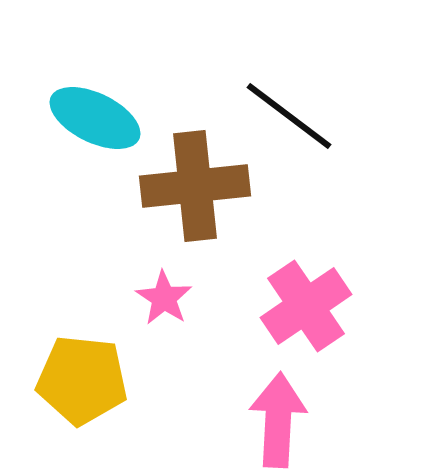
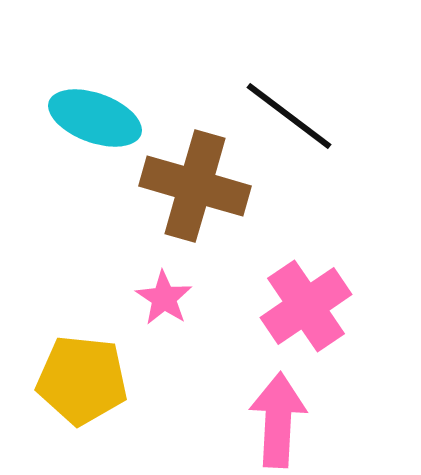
cyan ellipse: rotated 6 degrees counterclockwise
brown cross: rotated 22 degrees clockwise
